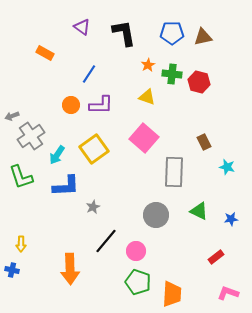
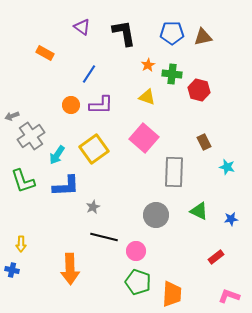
red hexagon: moved 8 px down
green L-shape: moved 2 px right, 4 px down
black line: moved 2 px left, 4 px up; rotated 64 degrees clockwise
pink L-shape: moved 1 px right, 3 px down
